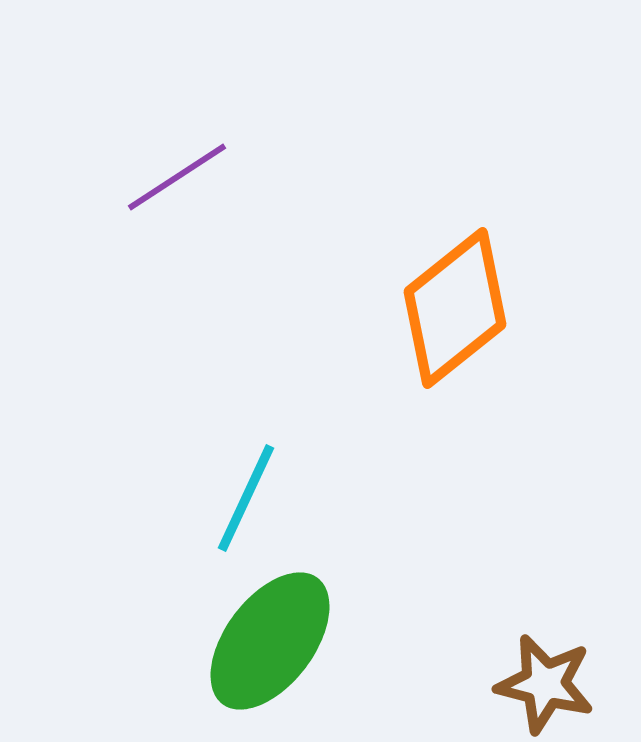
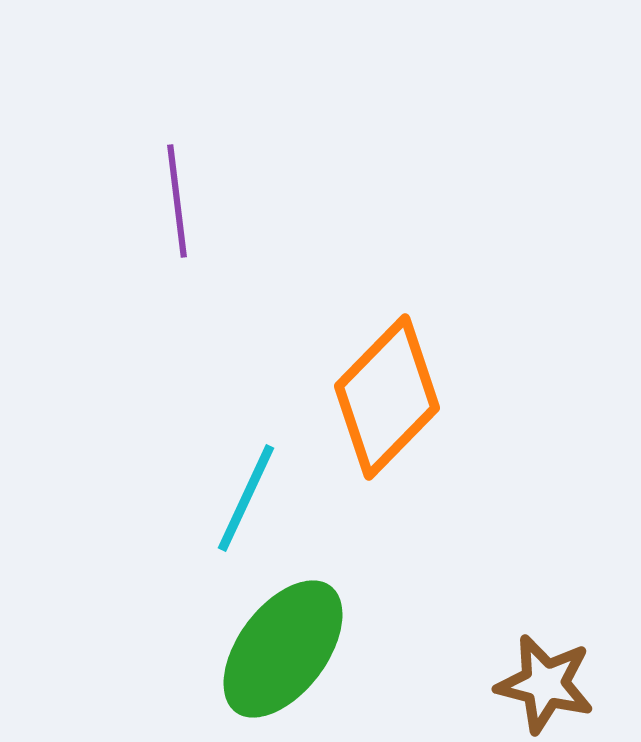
purple line: moved 24 px down; rotated 64 degrees counterclockwise
orange diamond: moved 68 px left, 89 px down; rotated 7 degrees counterclockwise
green ellipse: moved 13 px right, 8 px down
